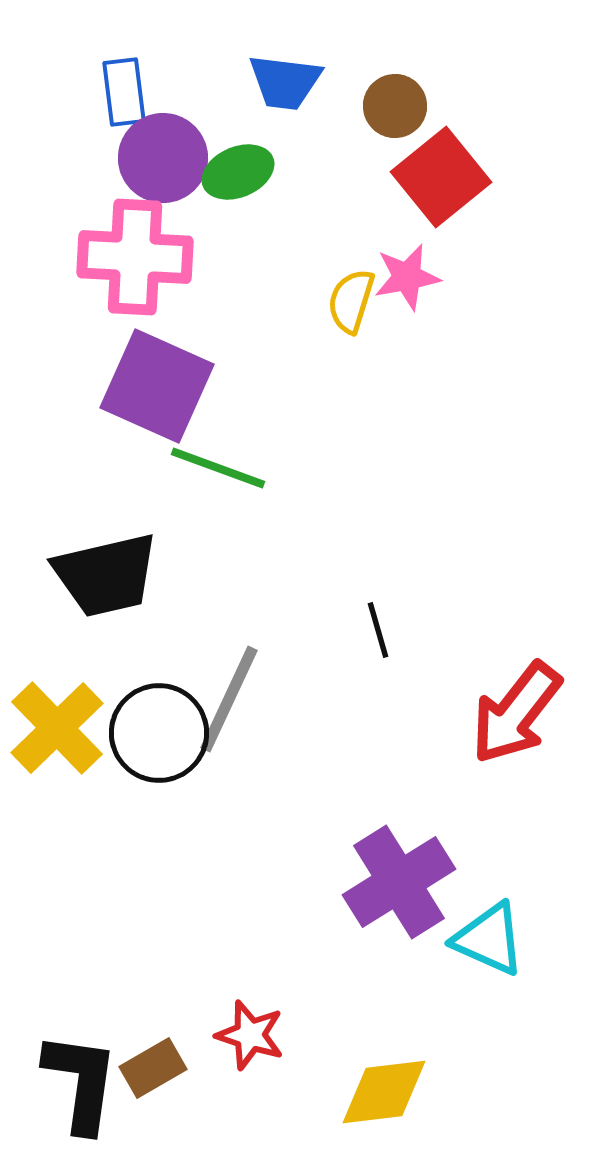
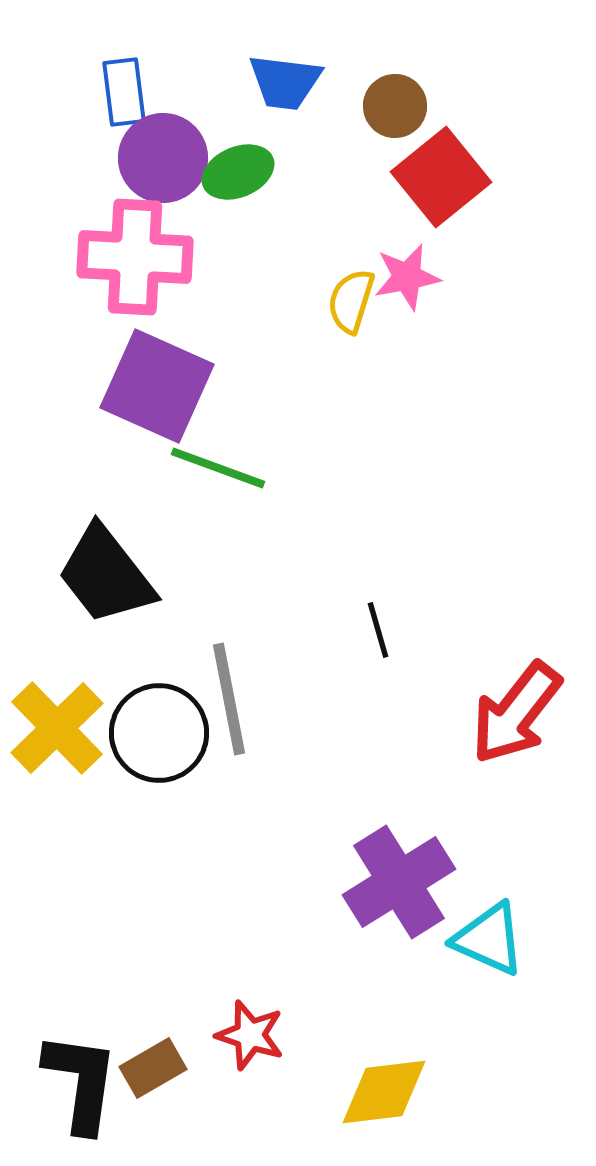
black trapezoid: rotated 65 degrees clockwise
gray line: rotated 36 degrees counterclockwise
